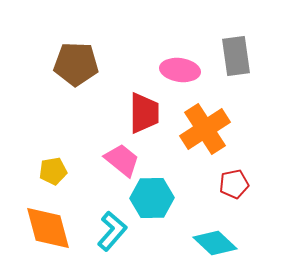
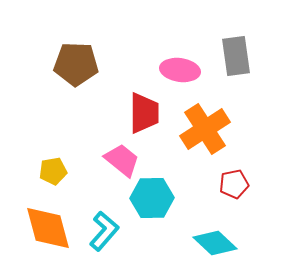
cyan L-shape: moved 8 px left
